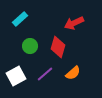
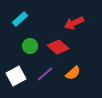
red diamond: rotated 65 degrees counterclockwise
